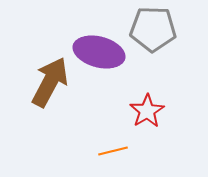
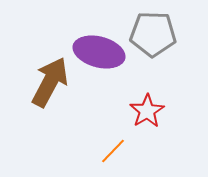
gray pentagon: moved 5 px down
orange line: rotated 32 degrees counterclockwise
